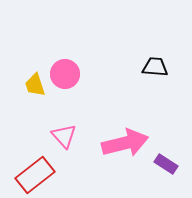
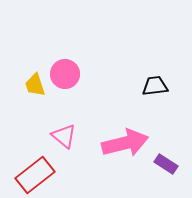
black trapezoid: moved 19 px down; rotated 12 degrees counterclockwise
pink triangle: rotated 8 degrees counterclockwise
